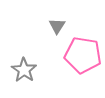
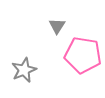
gray star: rotated 15 degrees clockwise
